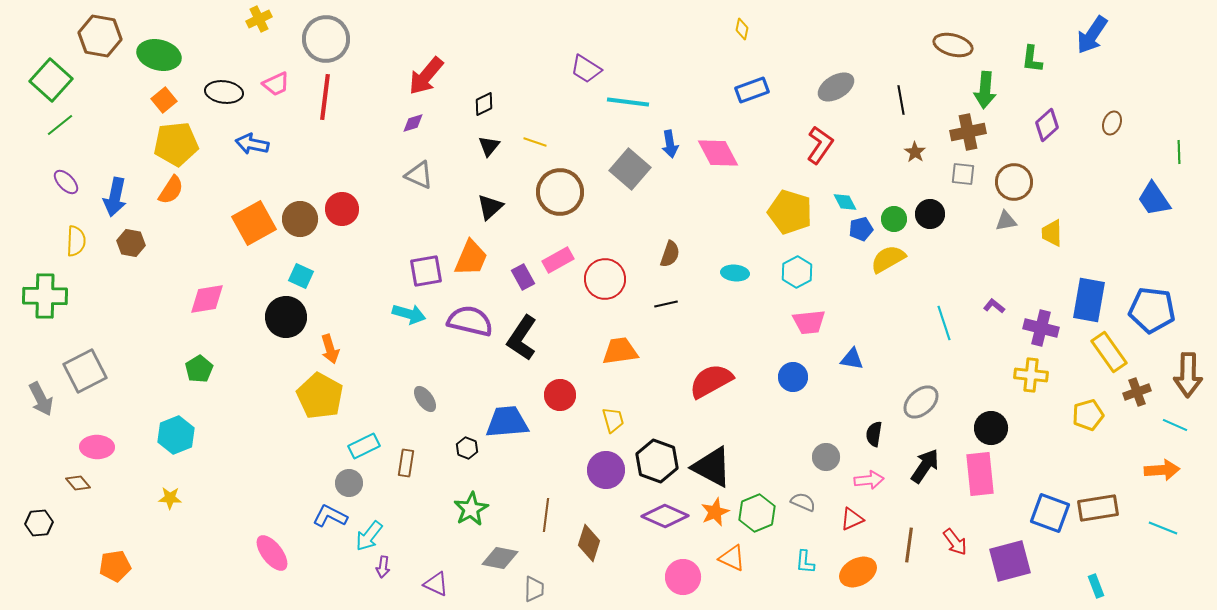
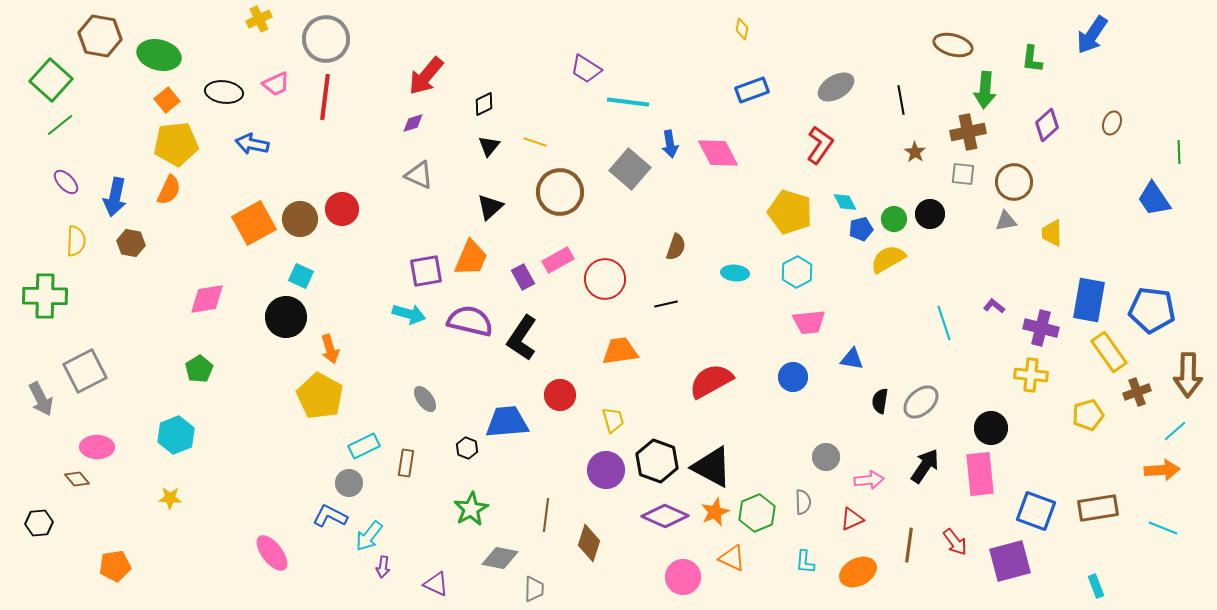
orange square at (164, 100): moved 3 px right
orange semicircle at (171, 190): moved 2 px left; rotated 8 degrees counterclockwise
brown semicircle at (670, 254): moved 6 px right, 7 px up
cyan line at (1175, 425): moved 6 px down; rotated 65 degrees counterclockwise
black semicircle at (874, 434): moved 6 px right, 33 px up
brown diamond at (78, 483): moved 1 px left, 4 px up
gray semicircle at (803, 502): rotated 65 degrees clockwise
blue square at (1050, 513): moved 14 px left, 2 px up
